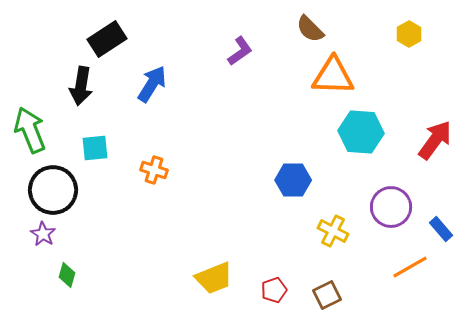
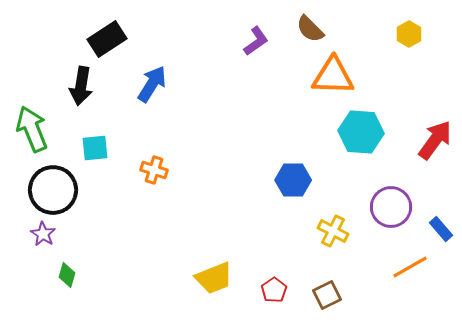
purple L-shape: moved 16 px right, 10 px up
green arrow: moved 2 px right, 1 px up
red pentagon: rotated 15 degrees counterclockwise
